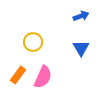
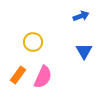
blue triangle: moved 3 px right, 3 px down
